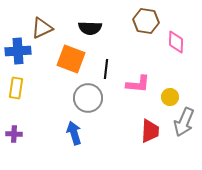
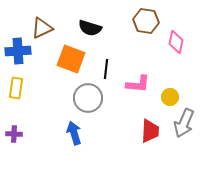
black semicircle: rotated 15 degrees clockwise
pink diamond: rotated 10 degrees clockwise
gray arrow: moved 1 px down
